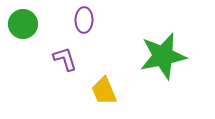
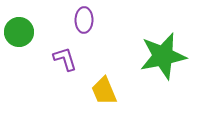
green circle: moved 4 px left, 8 px down
